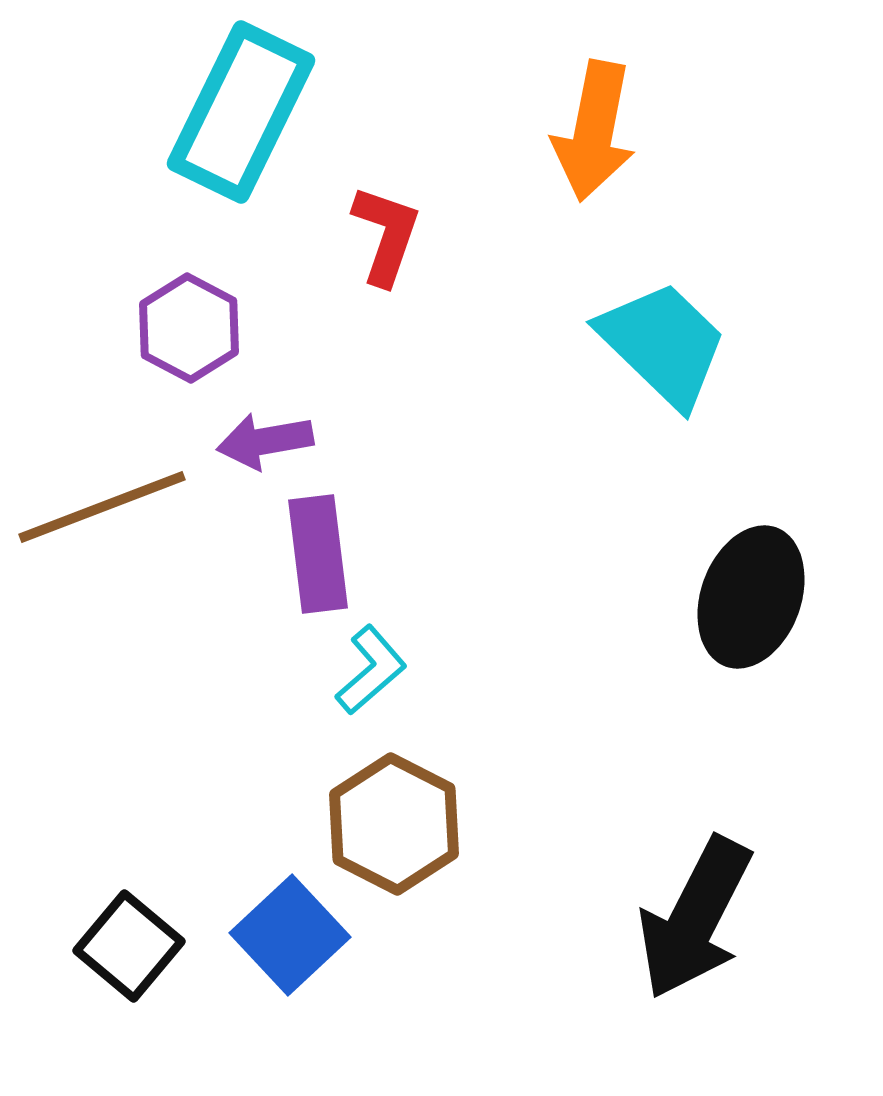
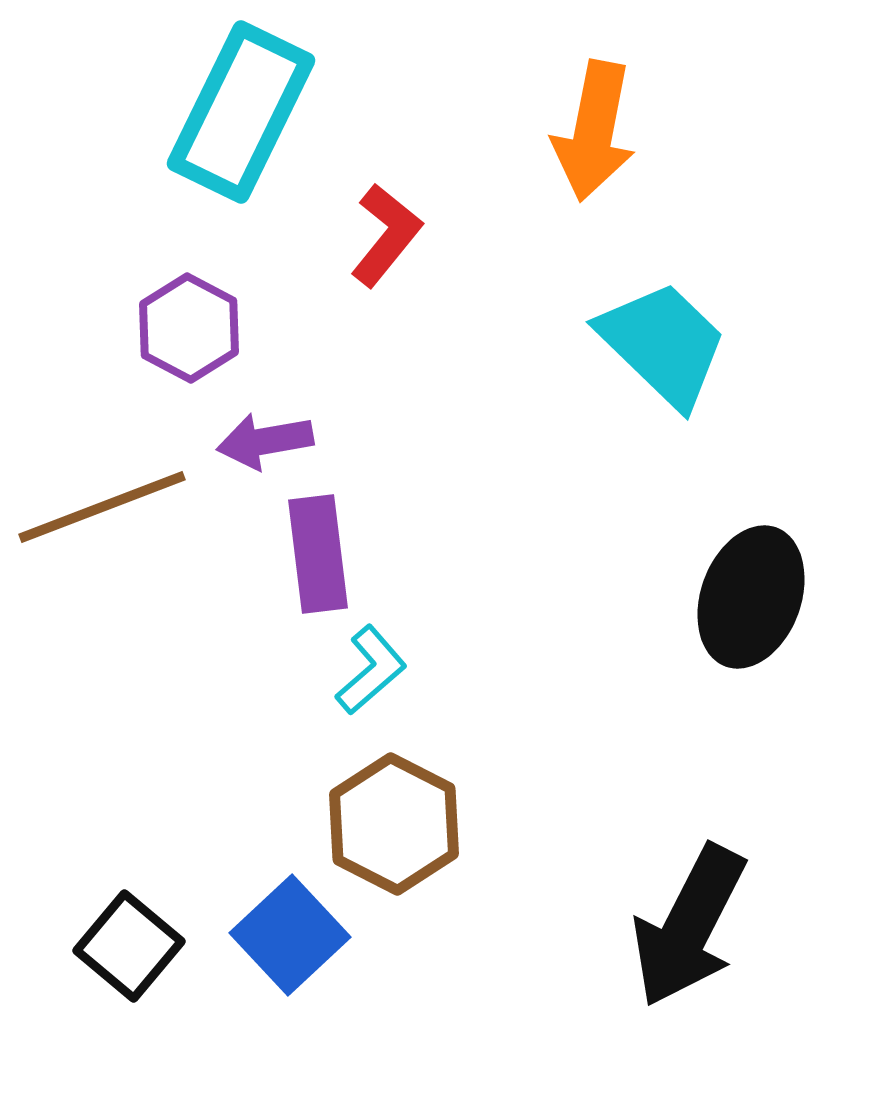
red L-shape: rotated 20 degrees clockwise
black arrow: moved 6 px left, 8 px down
